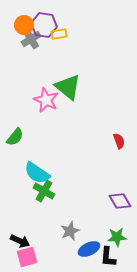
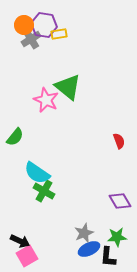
gray star: moved 14 px right, 2 px down
pink square: moved 1 px up; rotated 15 degrees counterclockwise
